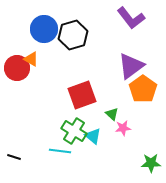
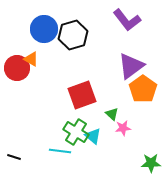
purple L-shape: moved 4 px left, 2 px down
green cross: moved 2 px right, 1 px down
